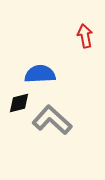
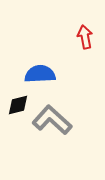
red arrow: moved 1 px down
black diamond: moved 1 px left, 2 px down
